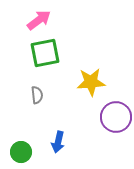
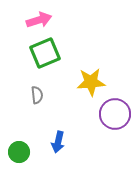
pink arrow: rotated 20 degrees clockwise
green square: rotated 12 degrees counterclockwise
purple circle: moved 1 px left, 3 px up
green circle: moved 2 px left
